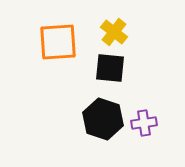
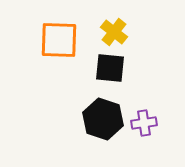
orange square: moved 1 px right, 2 px up; rotated 6 degrees clockwise
